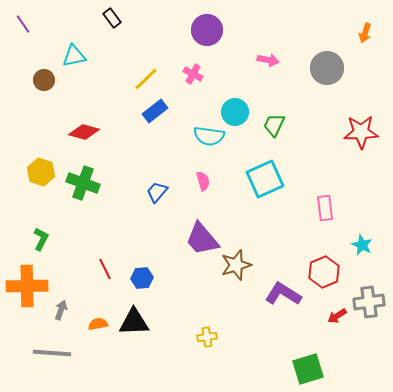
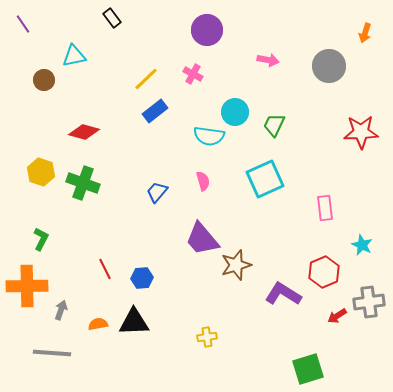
gray circle: moved 2 px right, 2 px up
